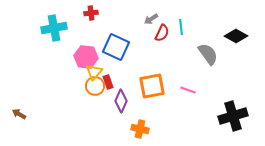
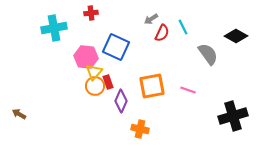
cyan line: moved 2 px right; rotated 21 degrees counterclockwise
